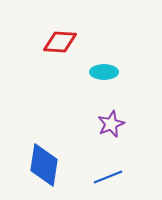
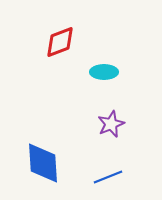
red diamond: rotated 24 degrees counterclockwise
blue diamond: moved 1 px left, 2 px up; rotated 12 degrees counterclockwise
